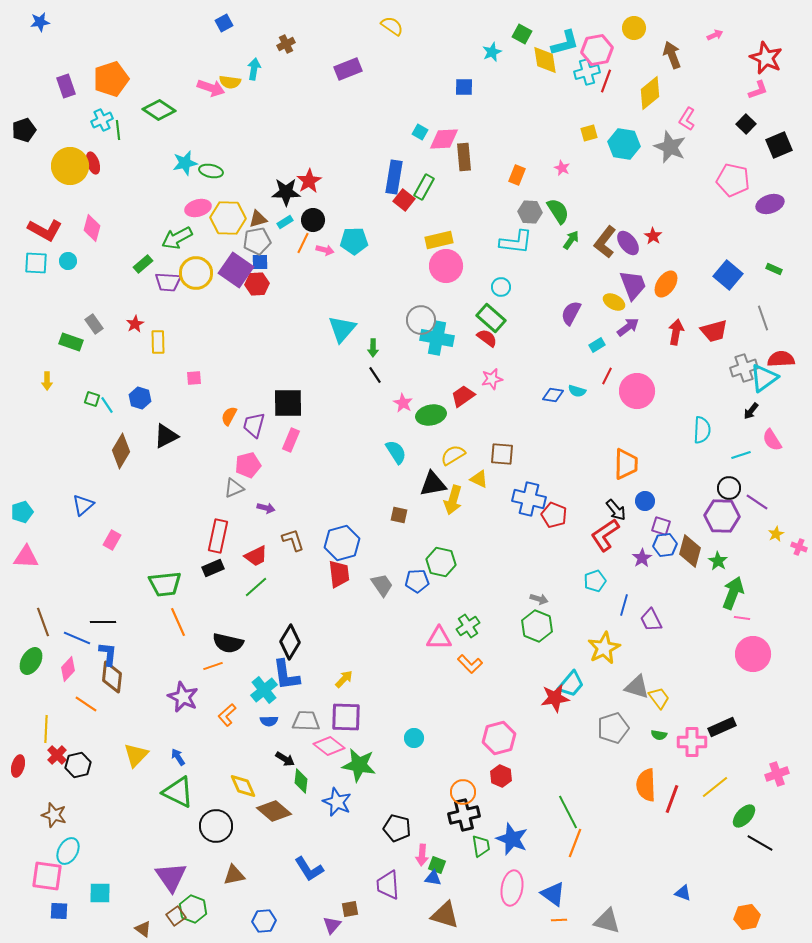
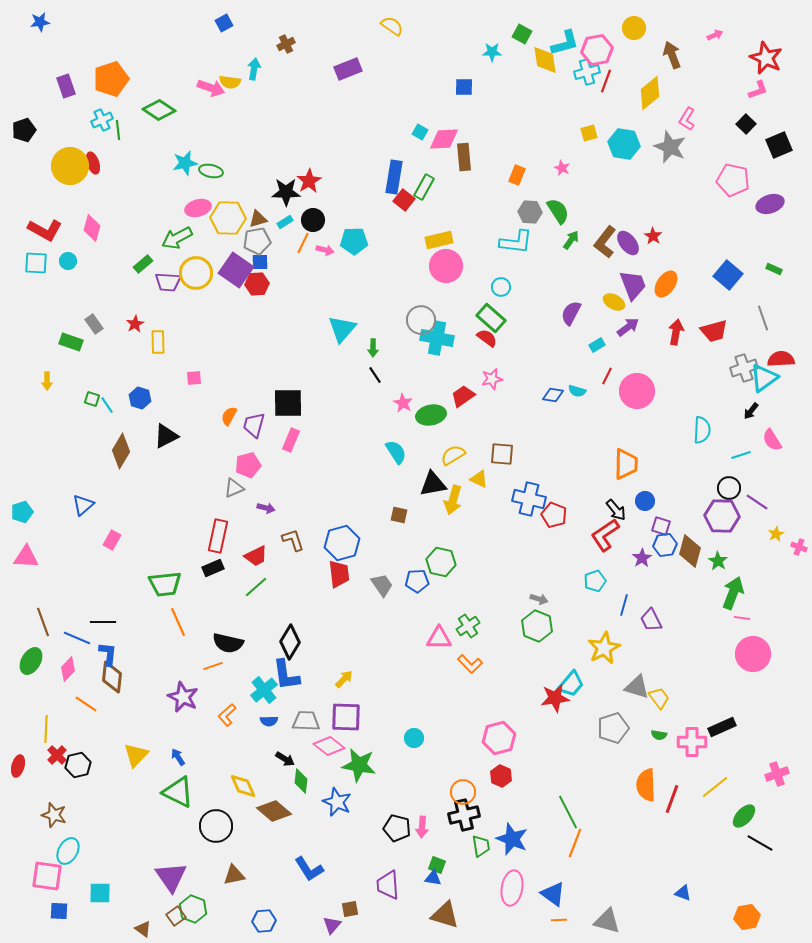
cyan star at (492, 52): rotated 24 degrees clockwise
pink arrow at (422, 855): moved 28 px up
